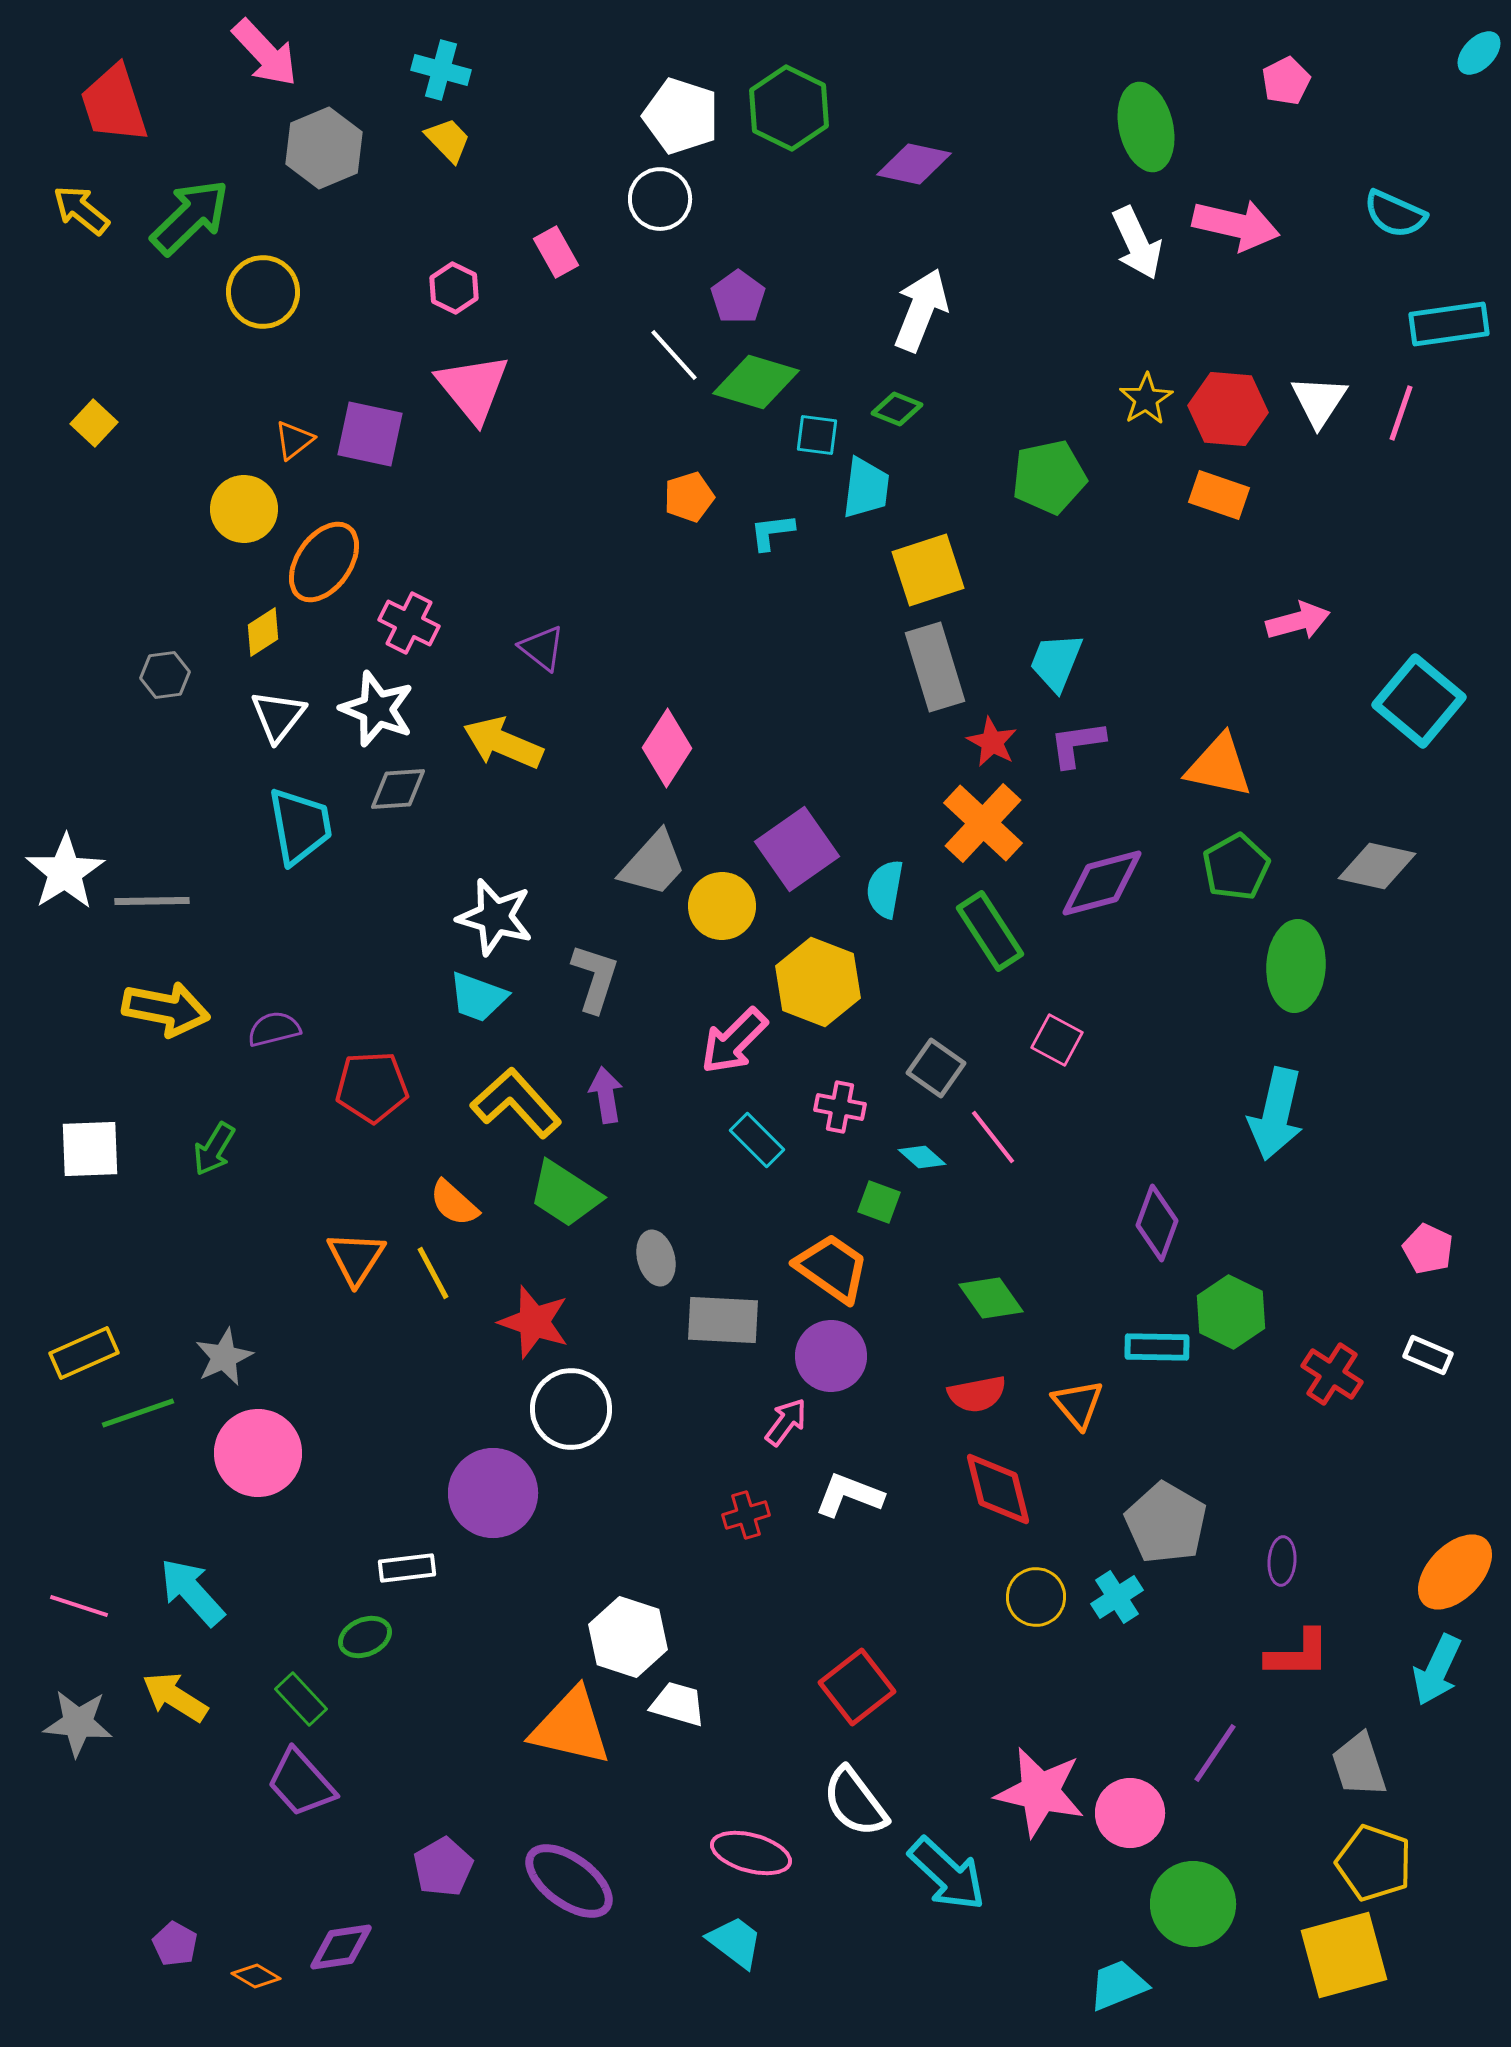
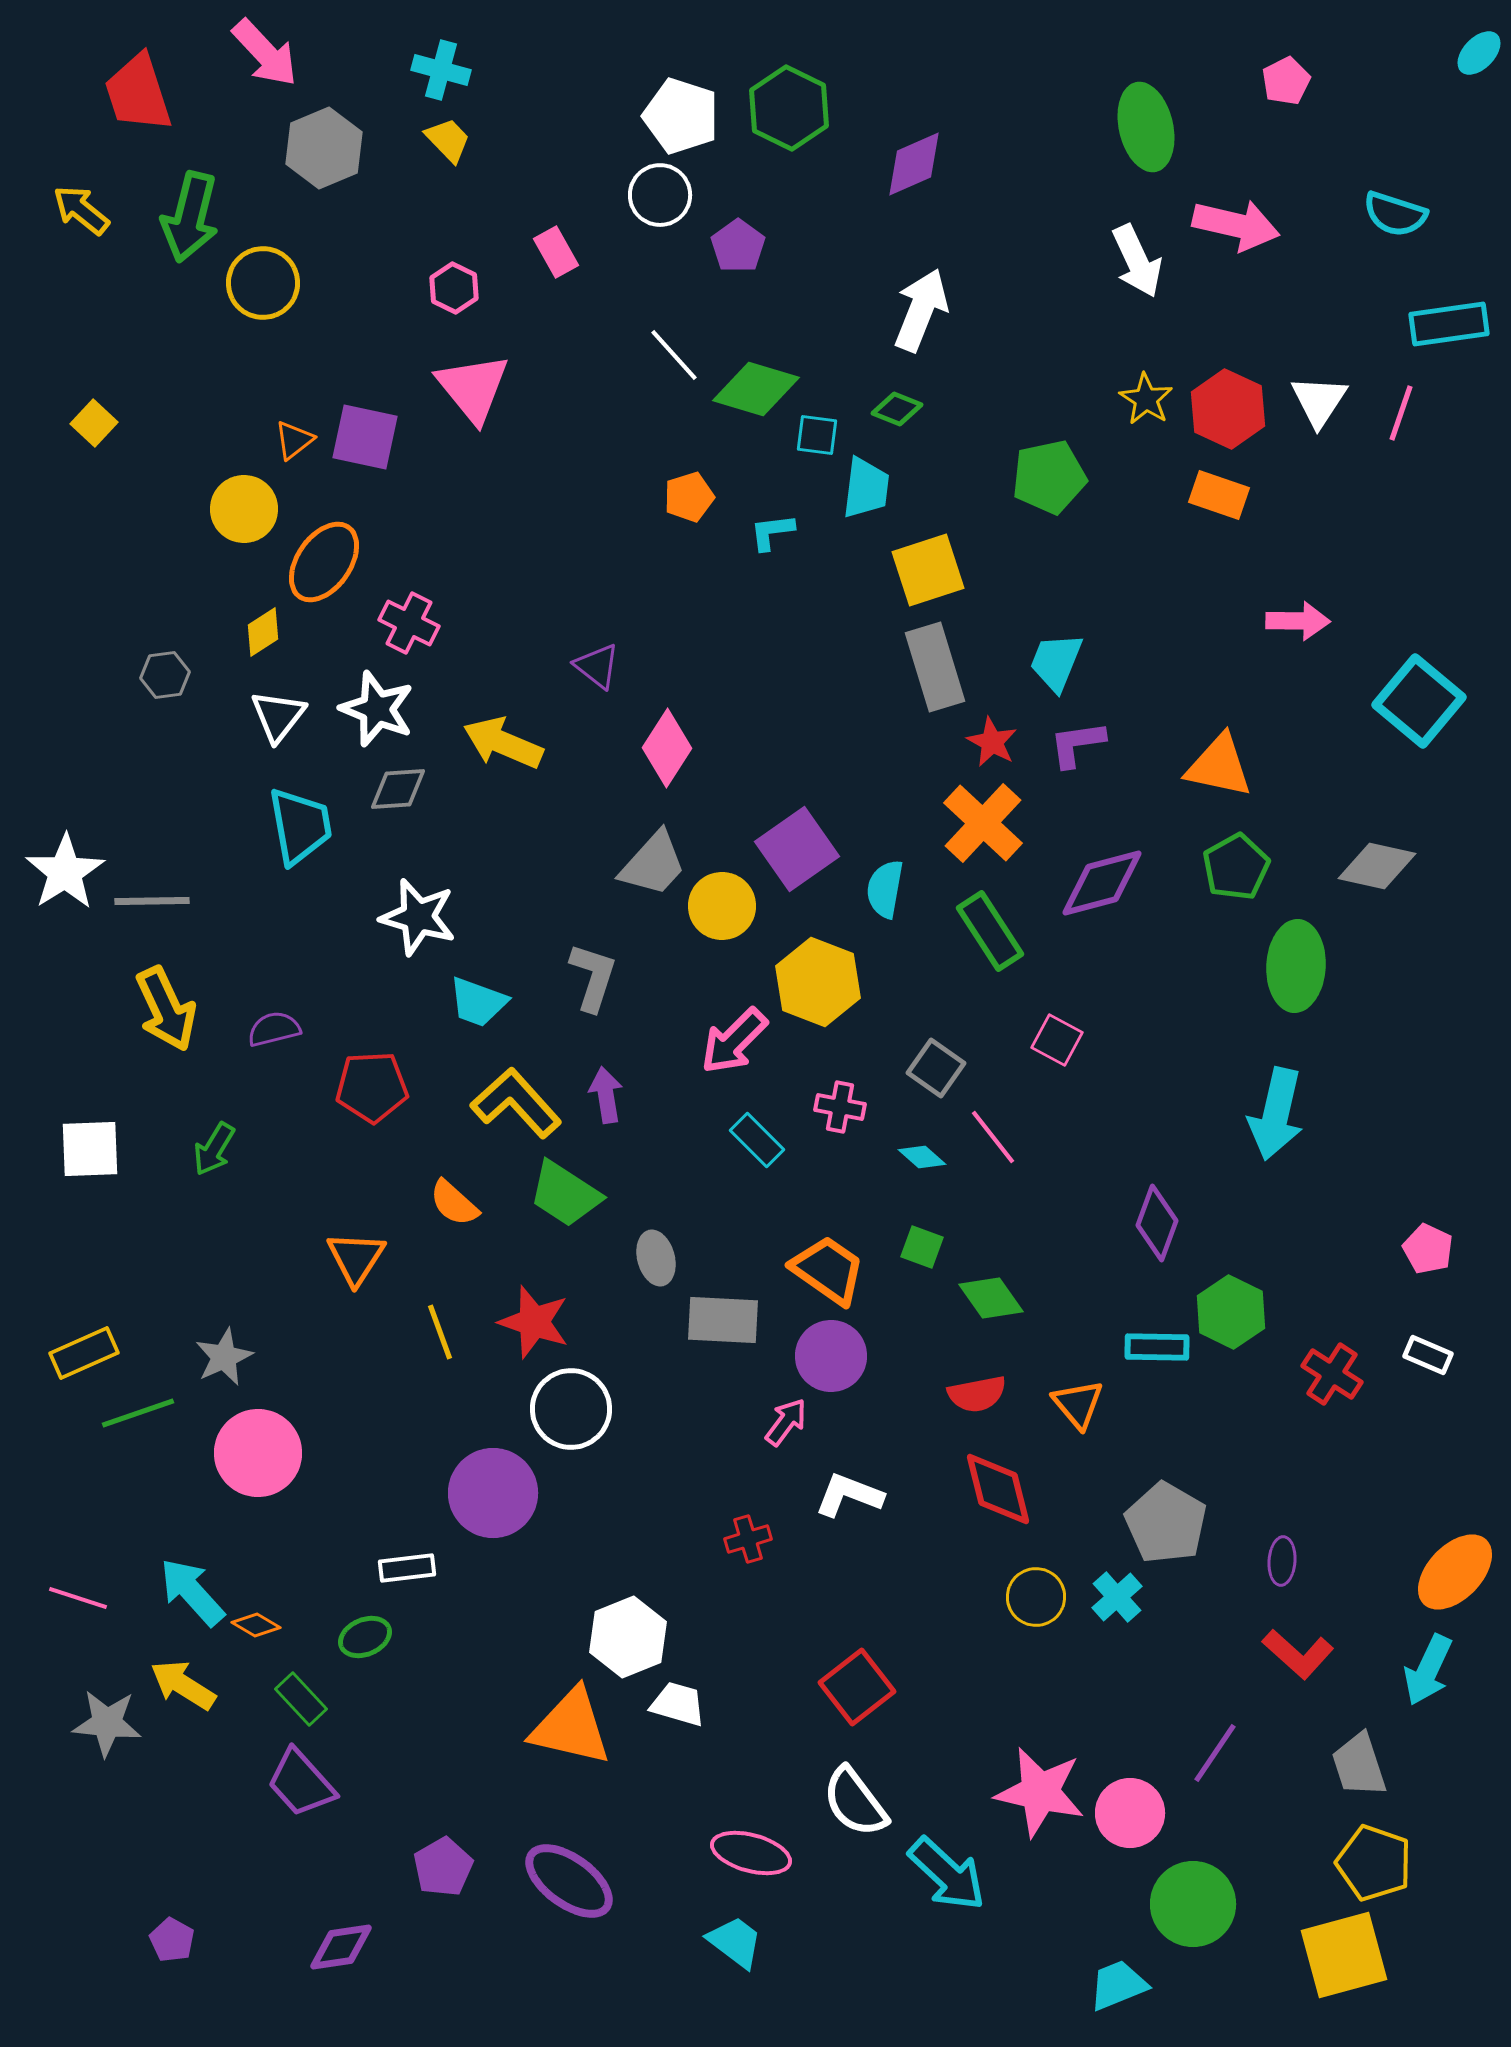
red trapezoid at (114, 104): moved 24 px right, 11 px up
purple diamond at (914, 164): rotated 36 degrees counterclockwise
white circle at (660, 199): moved 4 px up
cyan semicircle at (1395, 214): rotated 6 degrees counterclockwise
green arrow at (190, 217): rotated 148 degrees clockwise
white arrow at (1137, 243): moved 18 px down
yellow circle at (263, 292): moved 9 px up
purple pentagon at (738, 297): moved 51 px up
green diamond at (756, 382): moved 7 px down
yellow star at (1146, 399): rotated 8 degrees counterclockwise
red hexagon at (1228, 409): rotated 20 degrees clockwise
purple square at (370, 434): moved 5 px left, 3 px down
pink arrow at (1298, 621): rotated 16 degrees clockwise
purple triangle at (542, 648): moved 55 px right, 18 px down
white star at (495, 917): moved 77 px left
gray L-shape at (595, 978): moved 2 px left, 1 px up
cyan trapezoid at (478, 997): moved 5 px down
yellow arrow at (166, 1009): rotated 54 degrees clockwise
green square at (879, 1202): moved 43 px right, 45 px down
orange trapezoid at (832, 1268): moved 4 px left, 2 px down
yellow line at (433, 1273): moved 7 px right, 59 px down; rotated 8 degrees clockwise
red cross at (746, 1515): moved 2 px right, 24 px down
cyan cross at (1117, 1597): rotated 9 degrees counterclockwise
pink line at (79, 1606): moved 1 px left, 8 px up
white hexagon at (628, 1637): rotated 20 degrees clockwise
red L-shape at (1298, 1654): rotated 42 degrees clockwise
cyan arrow at (1437, 1670): moved 9 px left
yellow arrow at (175, 1697): moved 8 px right, 12 px up
gray star at (78, 1723): moved 29 px right
purple pentagon at (175, 1944): moved 3 px left, 4 px up
orange diamond at (256, 1976): moved 351 px up
